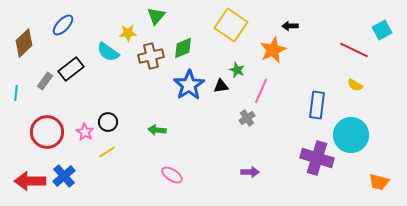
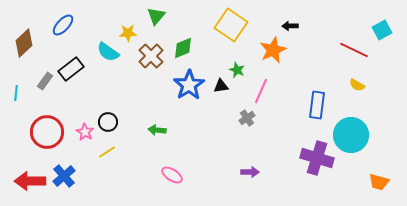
brown cross: rotated 30 degrees counterclockwise
yellow semicircle: moved 2 px right
